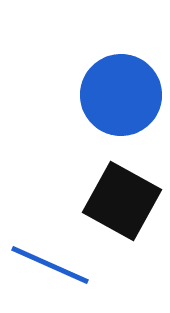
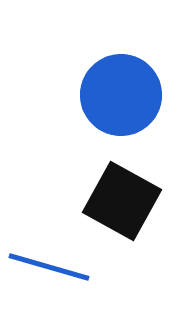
blue line: moved 1 px left, 2 px down; rotated 8 degrees counterclockwise
